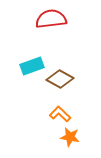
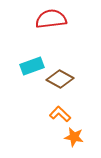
orange star: moved 4 px right
